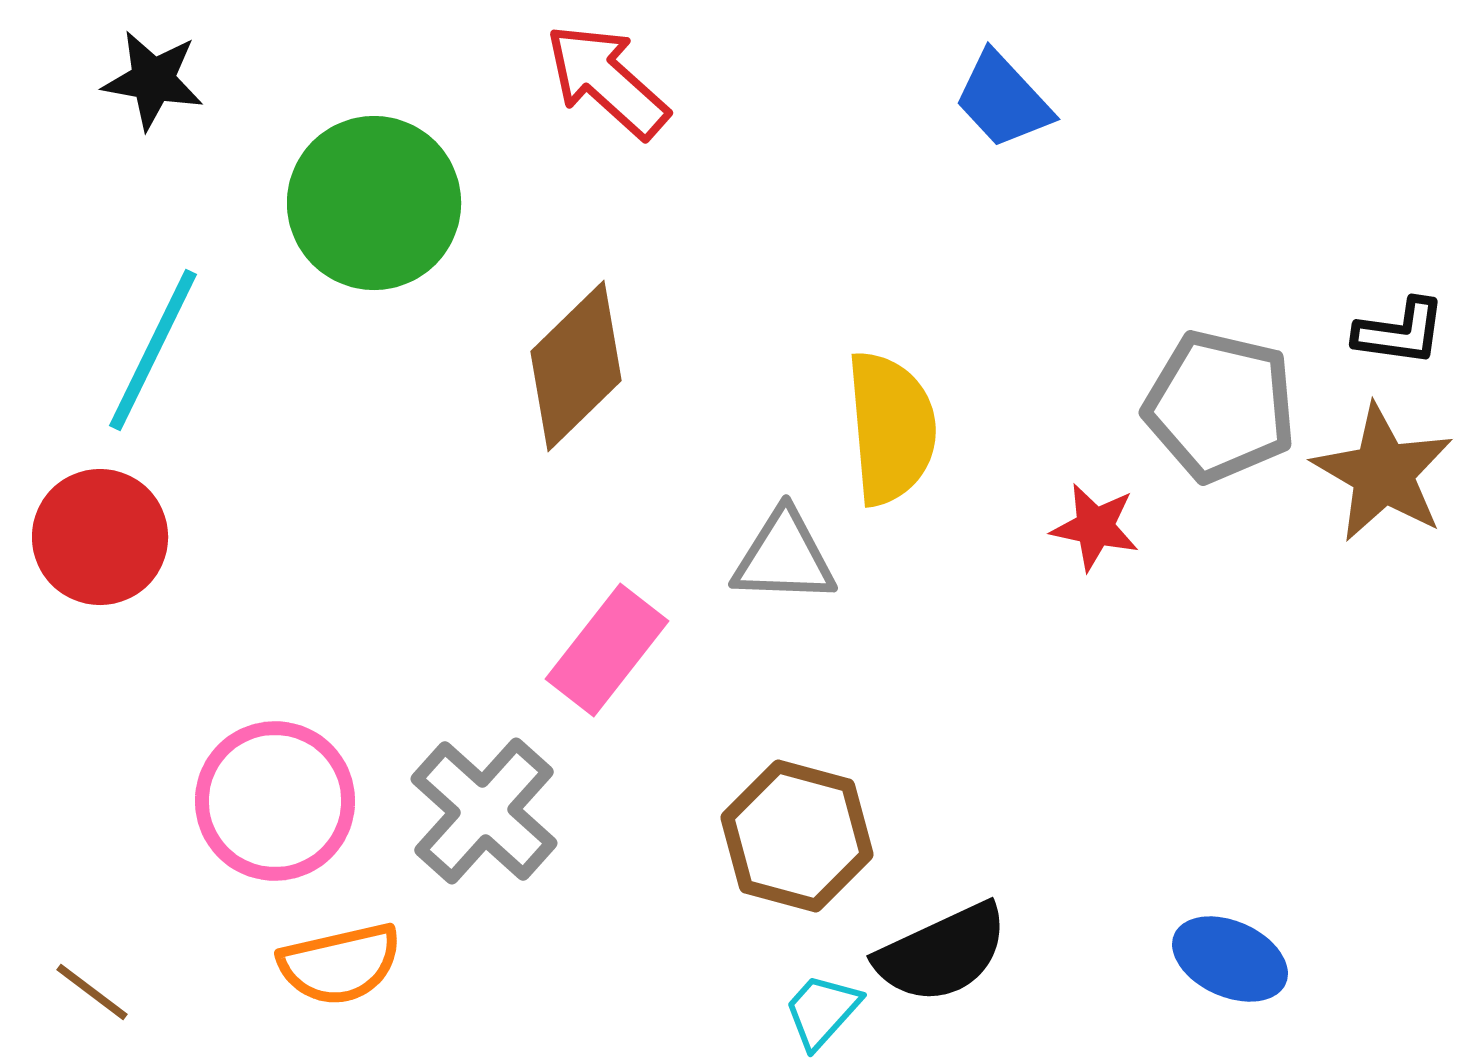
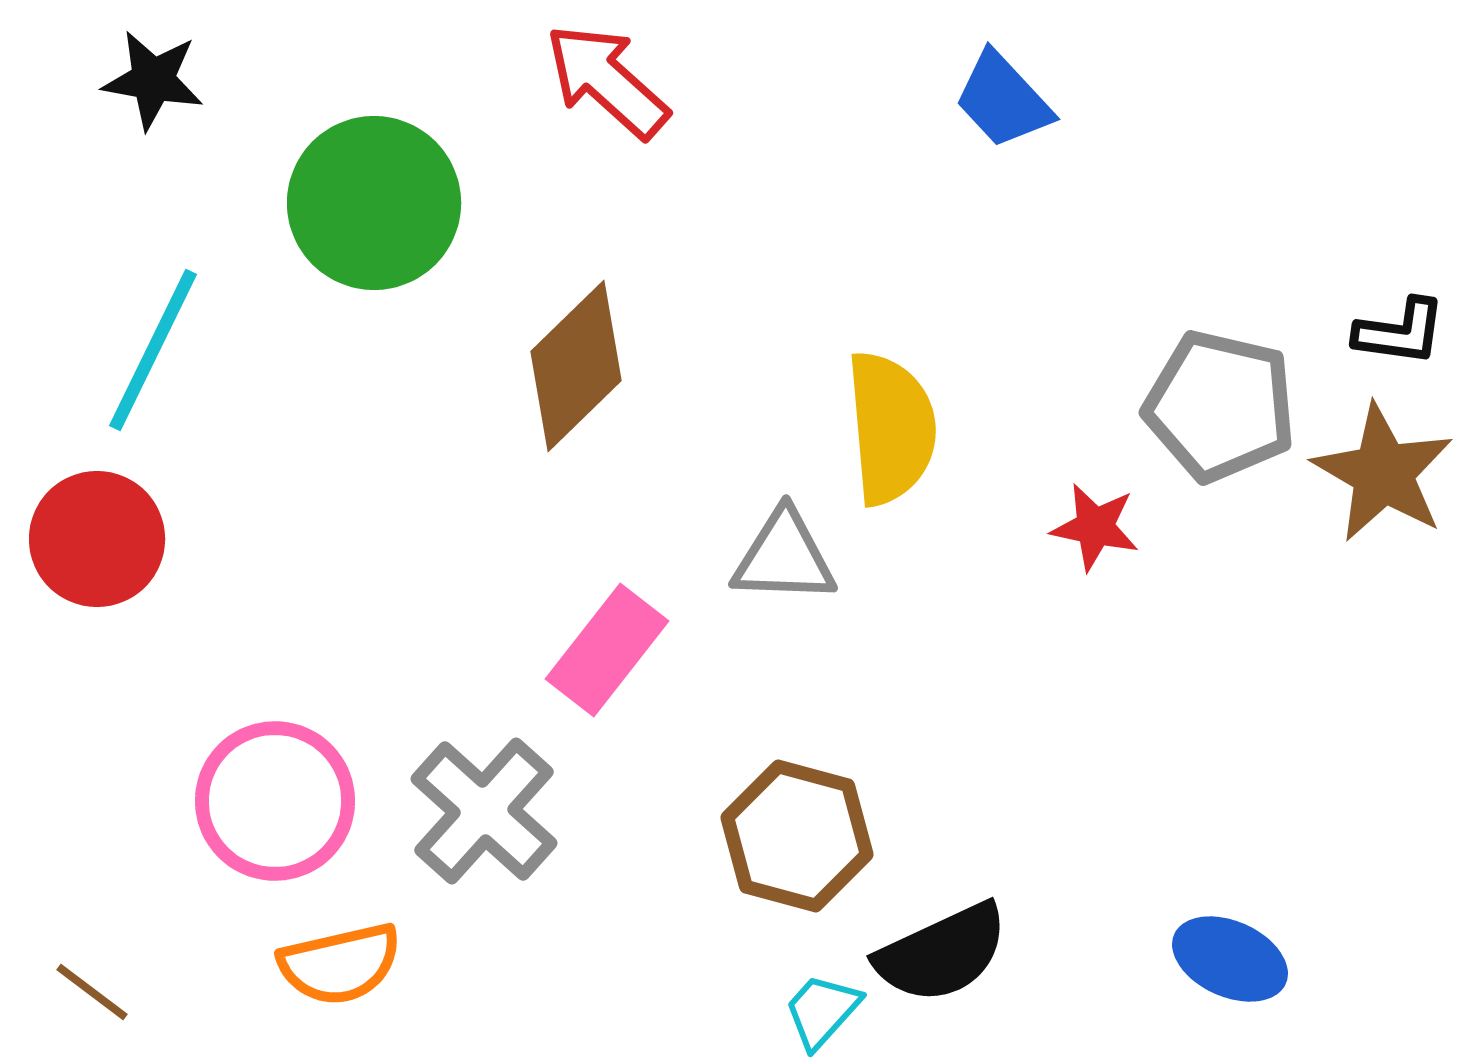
red circle: moved 3 px left, 2 px down
